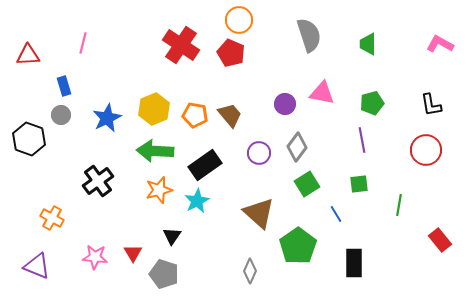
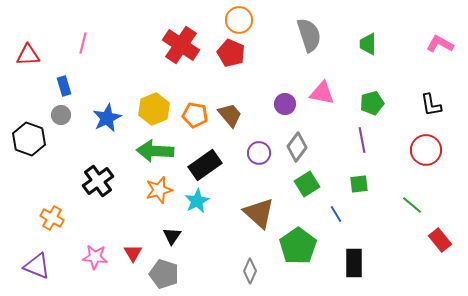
green line at (399, 205): moved 13 px right; rotated 60 degrees counterclockwise
